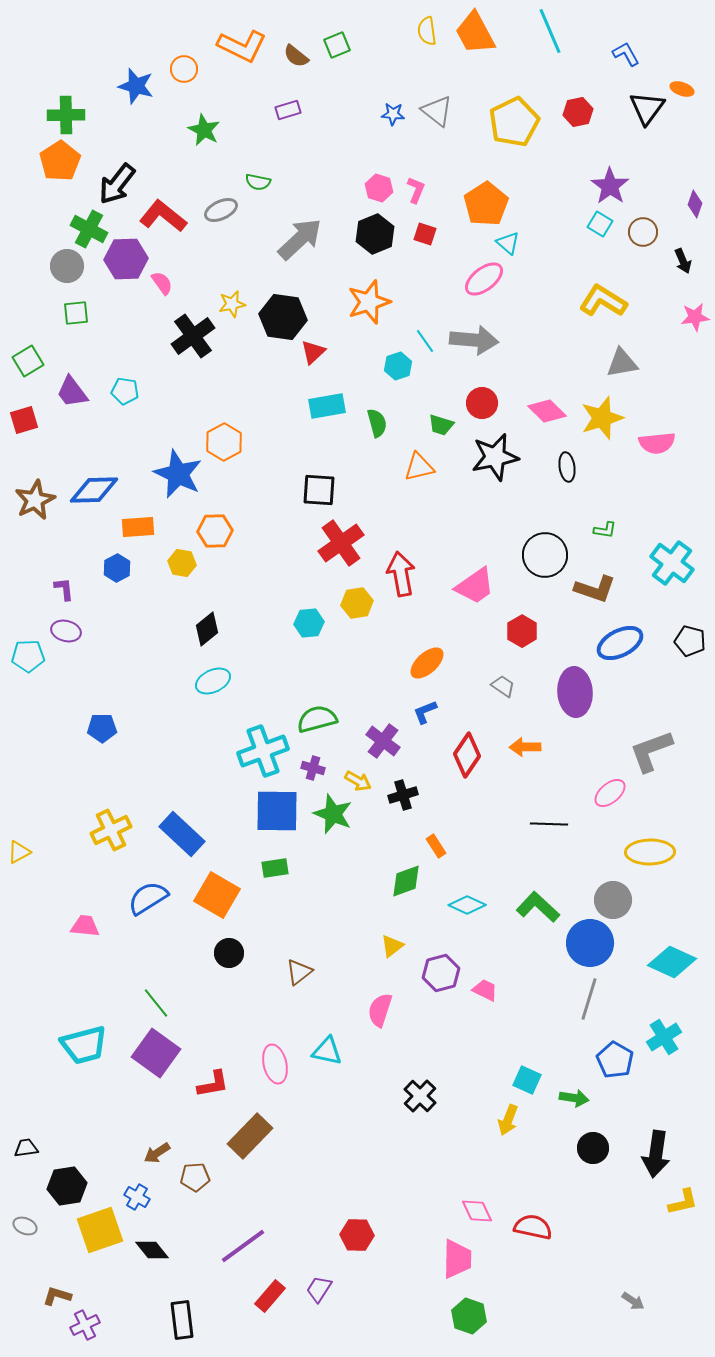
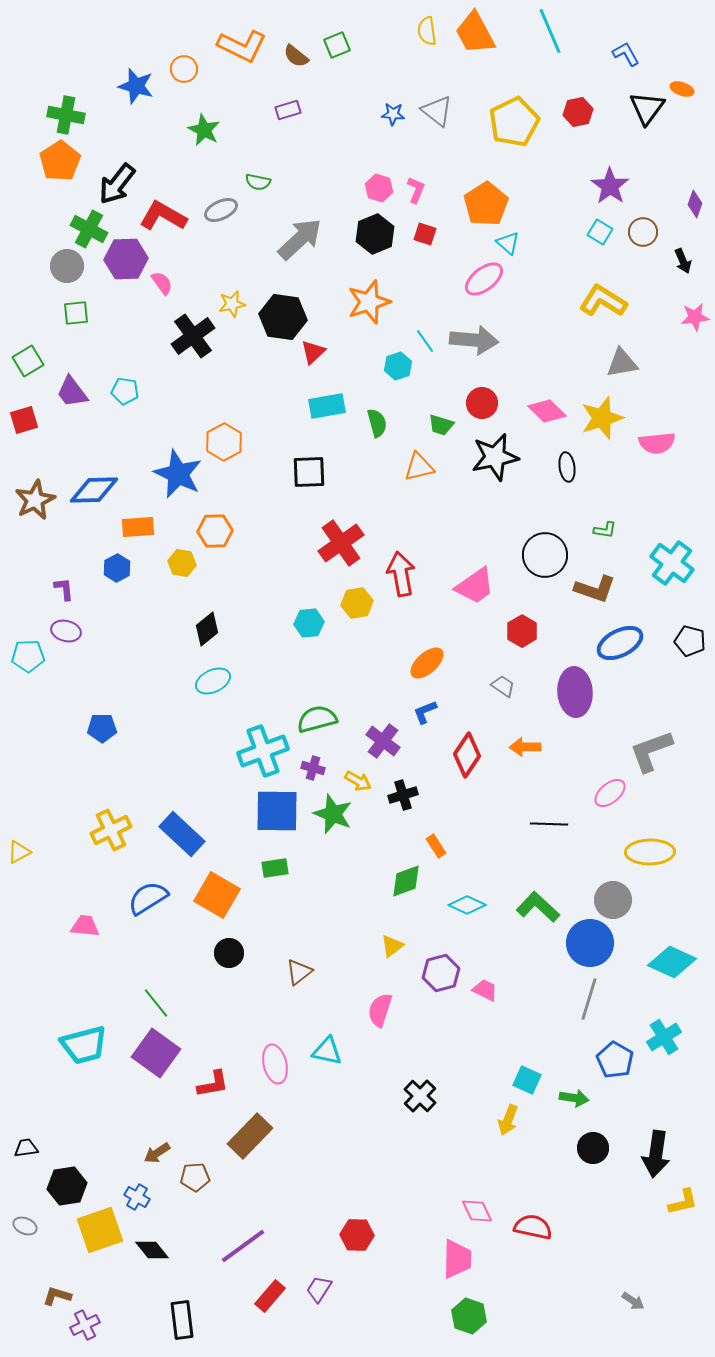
green cross at (66, 115): rotated 12 degrees clockwise
red L-shape at (163, 216): rotated 9 degrees counterclockwise
cyan square at (600, 224): moved 8 px down
black square at (319, 490): moved 10 px left, 18 px up; rotated 6 degrees counterclockwise
